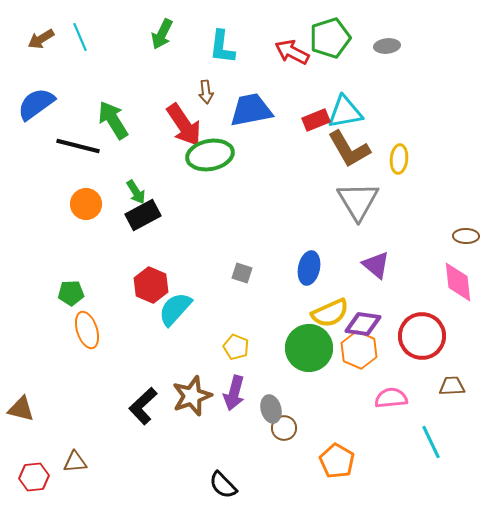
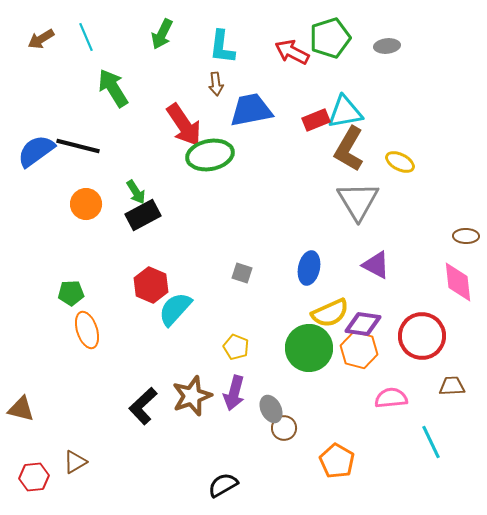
cyan line at (80, 37): moved 6 px right
brown arrow at (206, 92): moved 10 px right, 8 px up
blue semicircle at (36, 104): moved 47 px down
green arrow at (113, 120): moved 32 px up
brown L-shape at (349, 149): rotated 60 degrees clockwise
yellow ellipse at (399, 159): moved 1 px right, 3 px down; rotated 68 degrees counterclockwise
purple triangle at (376, 265): rotated 12 degrees counterclockwise
orange hexagon at (359, 350): rotated 9 degrees counterclockwise
gray ellipse at (271, 409): rotated 12 degrees counterclockwise
brown triangle at (75, 462): rotated 25 degrees counterclockwise
black semicircle at (223, 485): rotated 104 degrees clockwise
